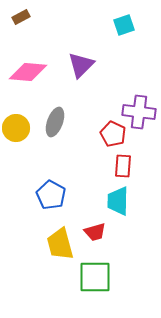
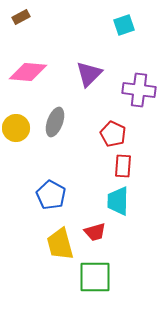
purple triangle: moved 8 px right, 9 px down
purple cross: moved 22 px up
